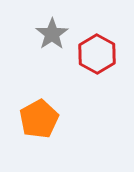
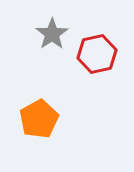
red hexagon: rotated 18 degrees clockwise
